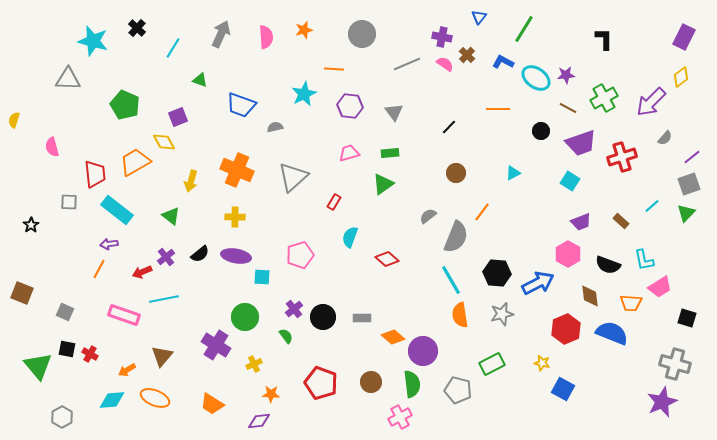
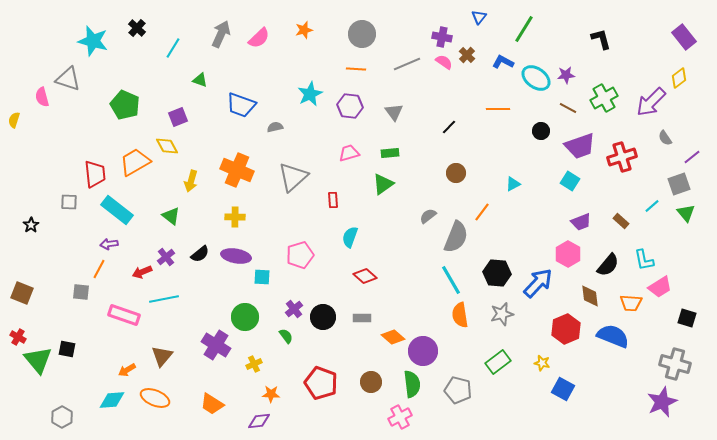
pink semicircle at (266, 37): moved 7 px left, 1 px down; rotated 50 degrees clockwise
purple rectangle at (684, 37): rotated 65 degrees counterclockwise
black L-shape at (604, 39): moved 3 px left; rotated 15 degrees counterclockwise
pink semicircle at (445, 64): moved 1 px left, 2 px up
orange line at (334, 69): moved 22 px right
yellow diamond at (681, 77): moved 2 px left, 1 px down
gray triangle at (68, 79): rotated 16 degrees clockwise
cyan star at (304, 94): moved 6 px right
gray semicircle at (665, 138): rotated 105 degrees clockwise
yellow diamond at (164, 142): moved 3 px right, 4 px down
purple trapezoid at (581, 143): moved 1 px left, 3 px down
pink semicircle at (52, 147): moved 10 px left, 50 px up
cyan triangle at (513, 173): moved 11 px down
gray square at (689, 184): moved 10 px left
red rectangle at (334, 202): moved 1 px left, 2 px up; rotated 35 degrees counterclockwise
green triangle at (686, 213): rotated 24 degrees counterclockwise
red diamond at (387, 259): moved 22 px left, 17 px down
black semicircle at (608, 265): rotated 70 degrees counterclockwise
blue arrow at (538, 283): rotated 20 degrees counterclockwise
gray square at (65, 312): moved 16 px right, 20 px up; rotated 18 degrees counterclockwise
blue semicircle at (612, 333): moved 1 px right, 3 px down
red cross at (90, 354): moved 72 px left, 17 px up
green rectangle at (492, 364): moved 6 px right, 2 px up; rotated 10 degrees counterclockwise
green triangle at (38, 366): moved 6 px up
